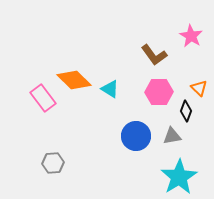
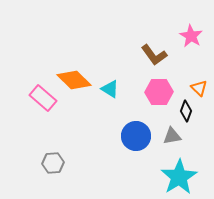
pink rectangle: rotated 12 degrees counterclockwise
